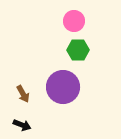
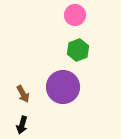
pink circle: moved 1 px right, 6 px up
green hexagon: rotated 20 degrees counterclockwise
black arrow: rotated 84 degrees clockwise
